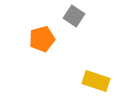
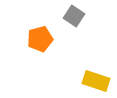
orange pentagon: moved 2 px left
